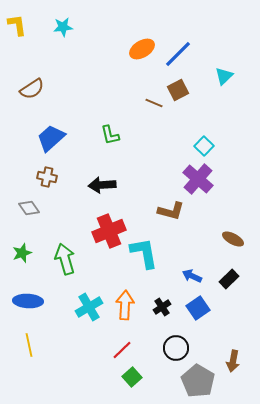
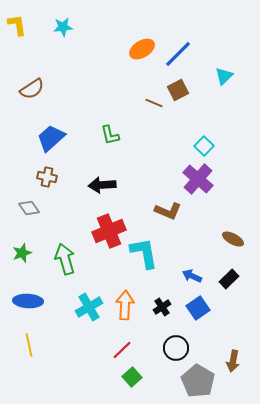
brown L-shape: moved 3 px left; rotated 8 degrees clockwise
